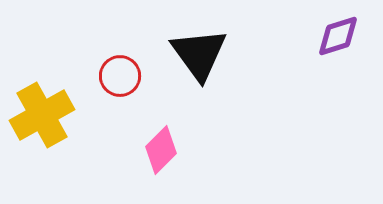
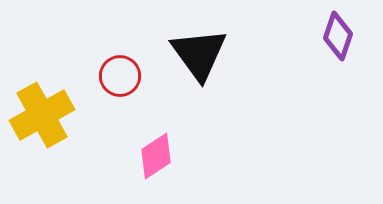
purple diamond: rotated 54 degrees counterclockwise
pink diamond: moved 5 px left, 6 px down; rotated 12 degrees clockwise
